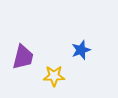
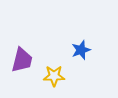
purple trapezoid: moved 1 px left, 3 px down
